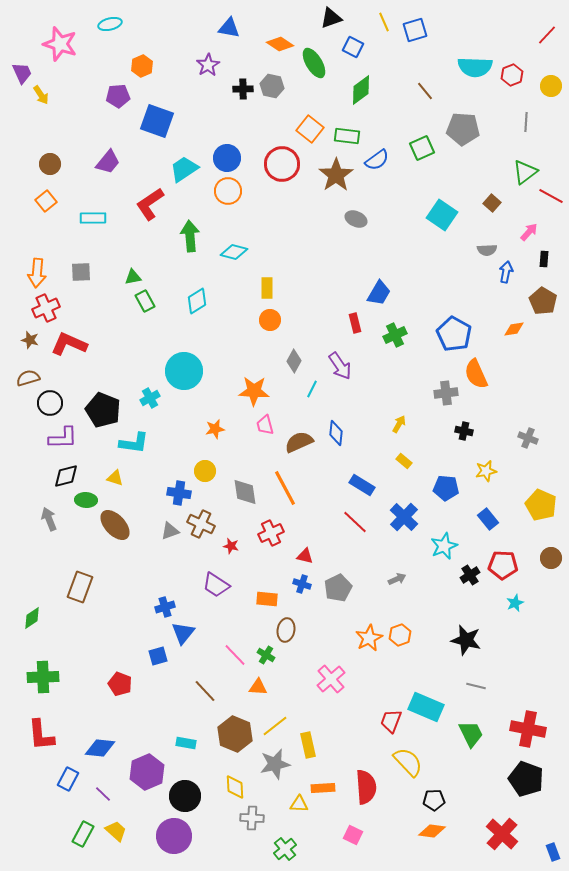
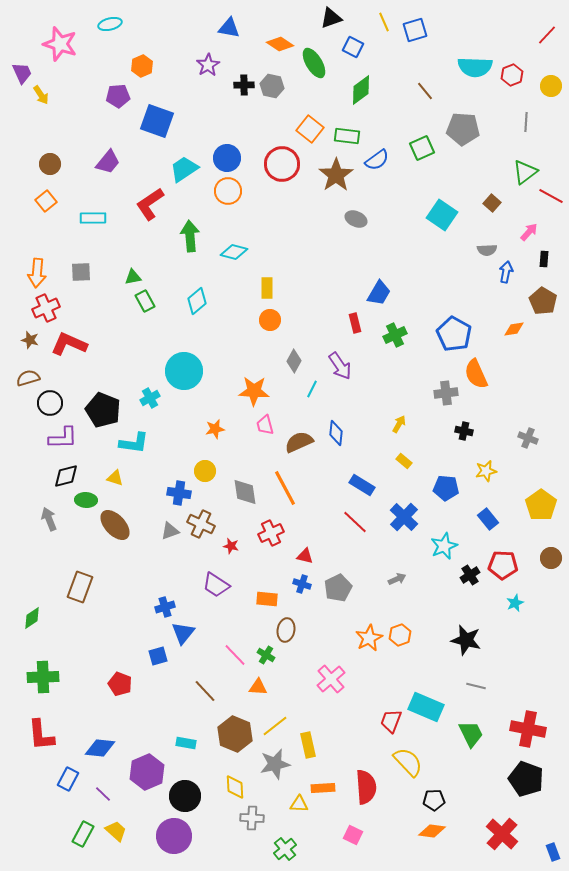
black cross at (243, 89): moved 1 px right, 4 px up
cyan diamond at (197, 301): rotated 8 degrees counterclockwise
yellow pentagon at (541, 505): rotated 12 degrees clockwise
